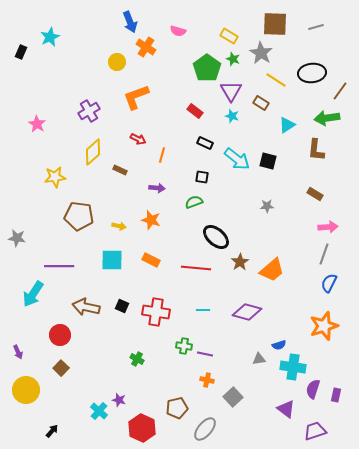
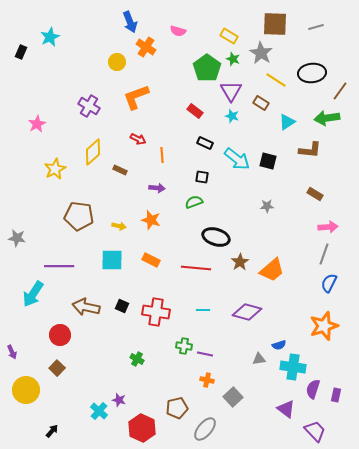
purple cross at (89, 111): moved 5 px up; rotated 30 degrees counterclockwise
pink star at (37, 124): rotated 12 degrees clockwise
cyan triangle at (287, 125): moved 3 px up
brown L-shape at (316, 150): moved 6 px left; rotated 90 degrees counterclockwise
orange line at (162, 155): rotated 21 degrees counterclockwise
yellow star at (55, 177): moved 8 px up; rotated 20 degrees counterclockwise
black ellipse at (216, 237): rotated 24 degrees counterclockwise
purple arrow at (18, 352): moved 6 px left
brown square at (61, 368): moved 4 px left
purple trapezoid at (315, 431): rotated 65 degrees clockwise
